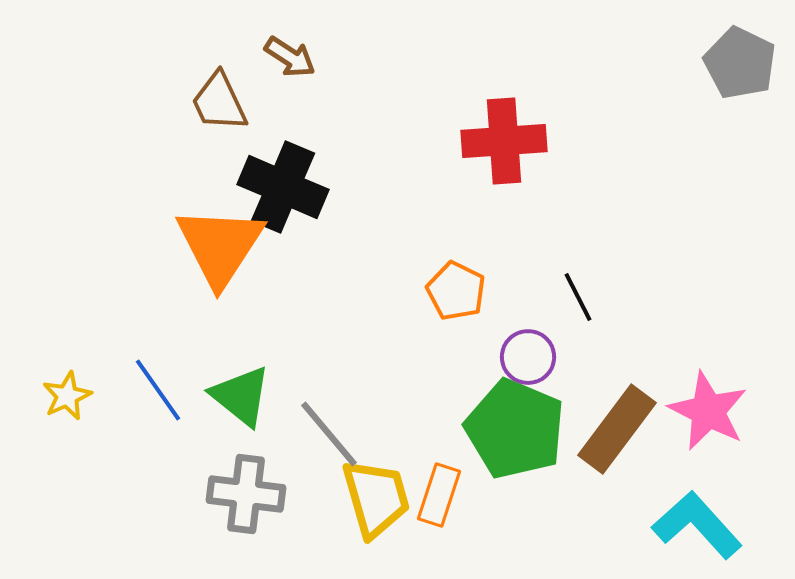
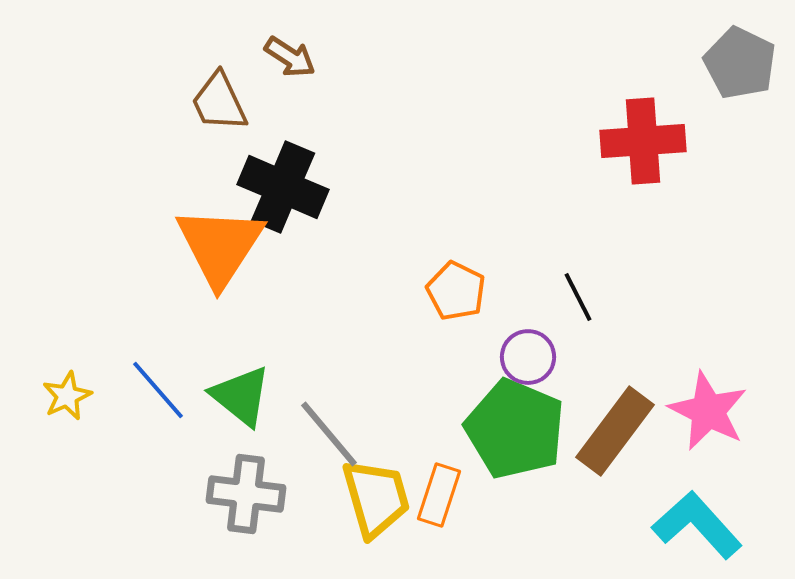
red cross: moved 139 px right
blue line: rotated 6 degrees counterclockwise
brown rectangle: moved 2 px left, 2 px down
